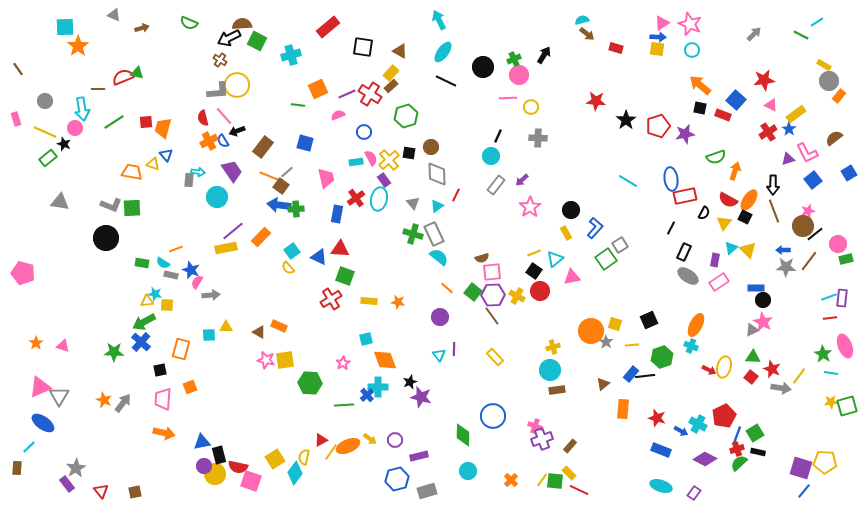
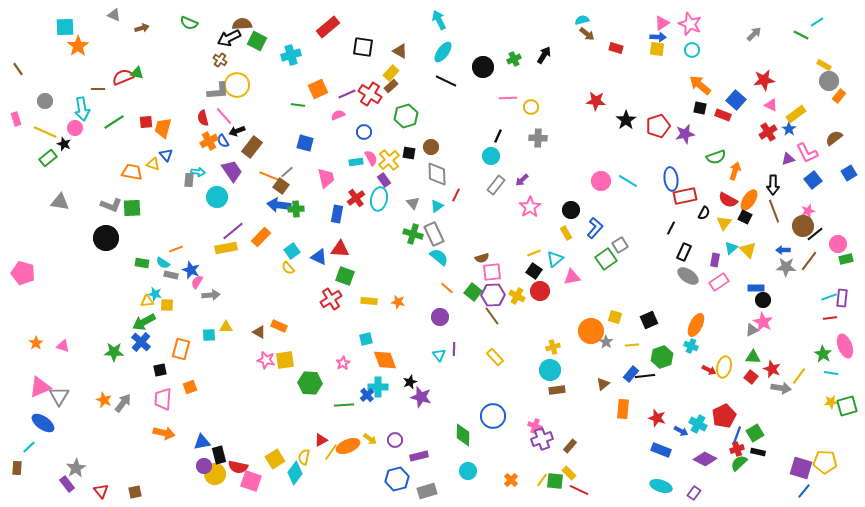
pink circle at (519, 75): moved 82 px right, 106 px down
brown rectangle at (263, 147): moved 11 px left
yellow square at (615, 324): moved 7 px up
